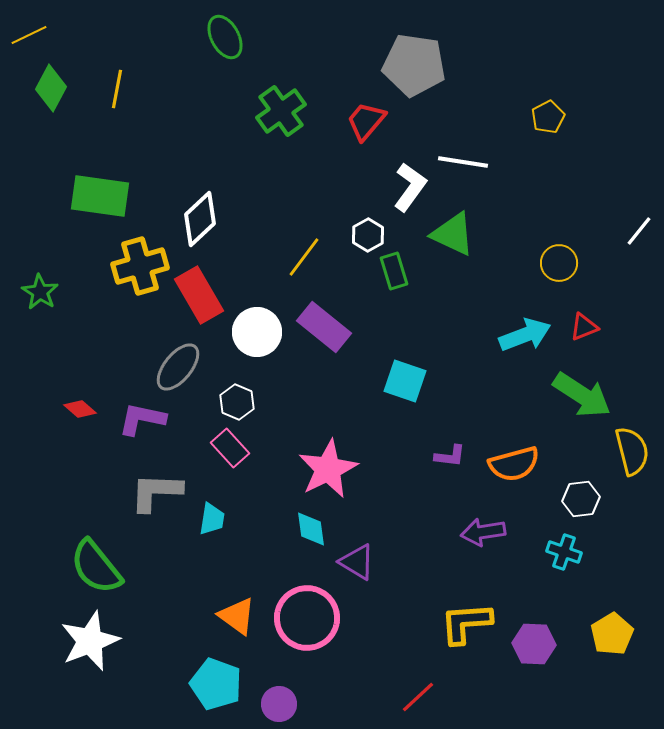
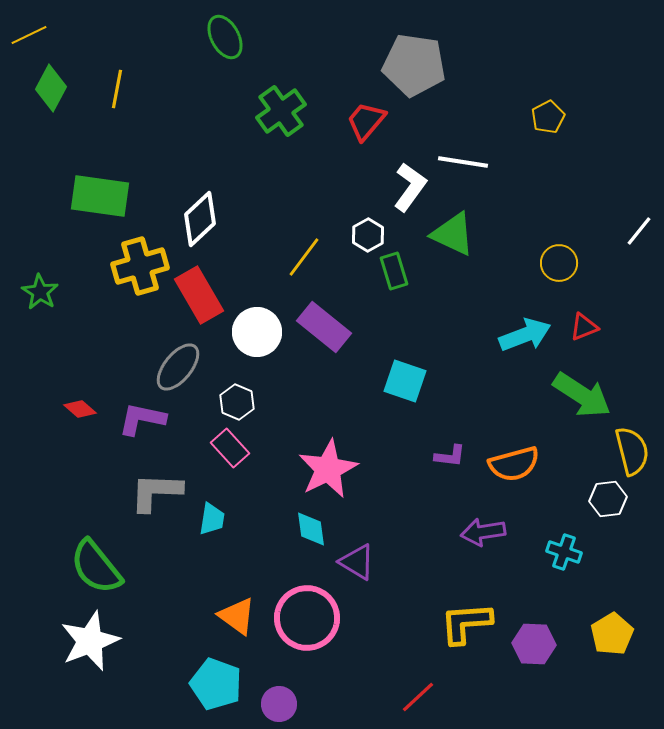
white hexagon at (581, 499): moved 27 px right
